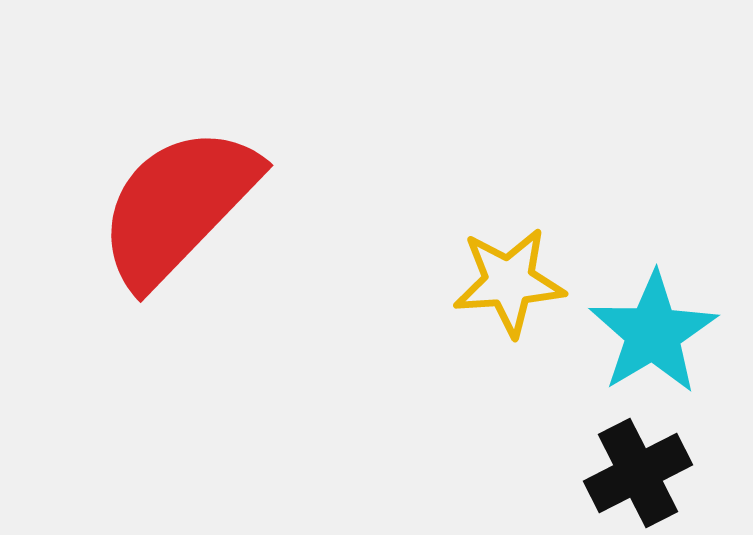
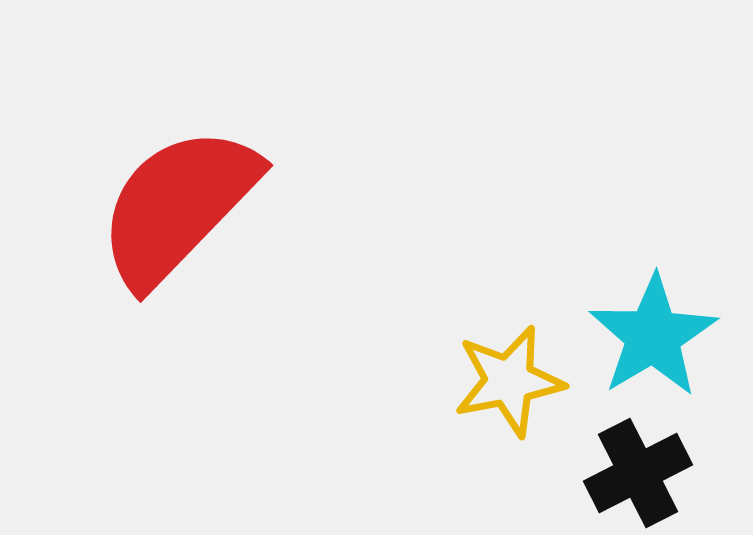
yellow star: moved 99 px down; rotated 7 degrees counterclockwise
cyan star: moved 3 px down
